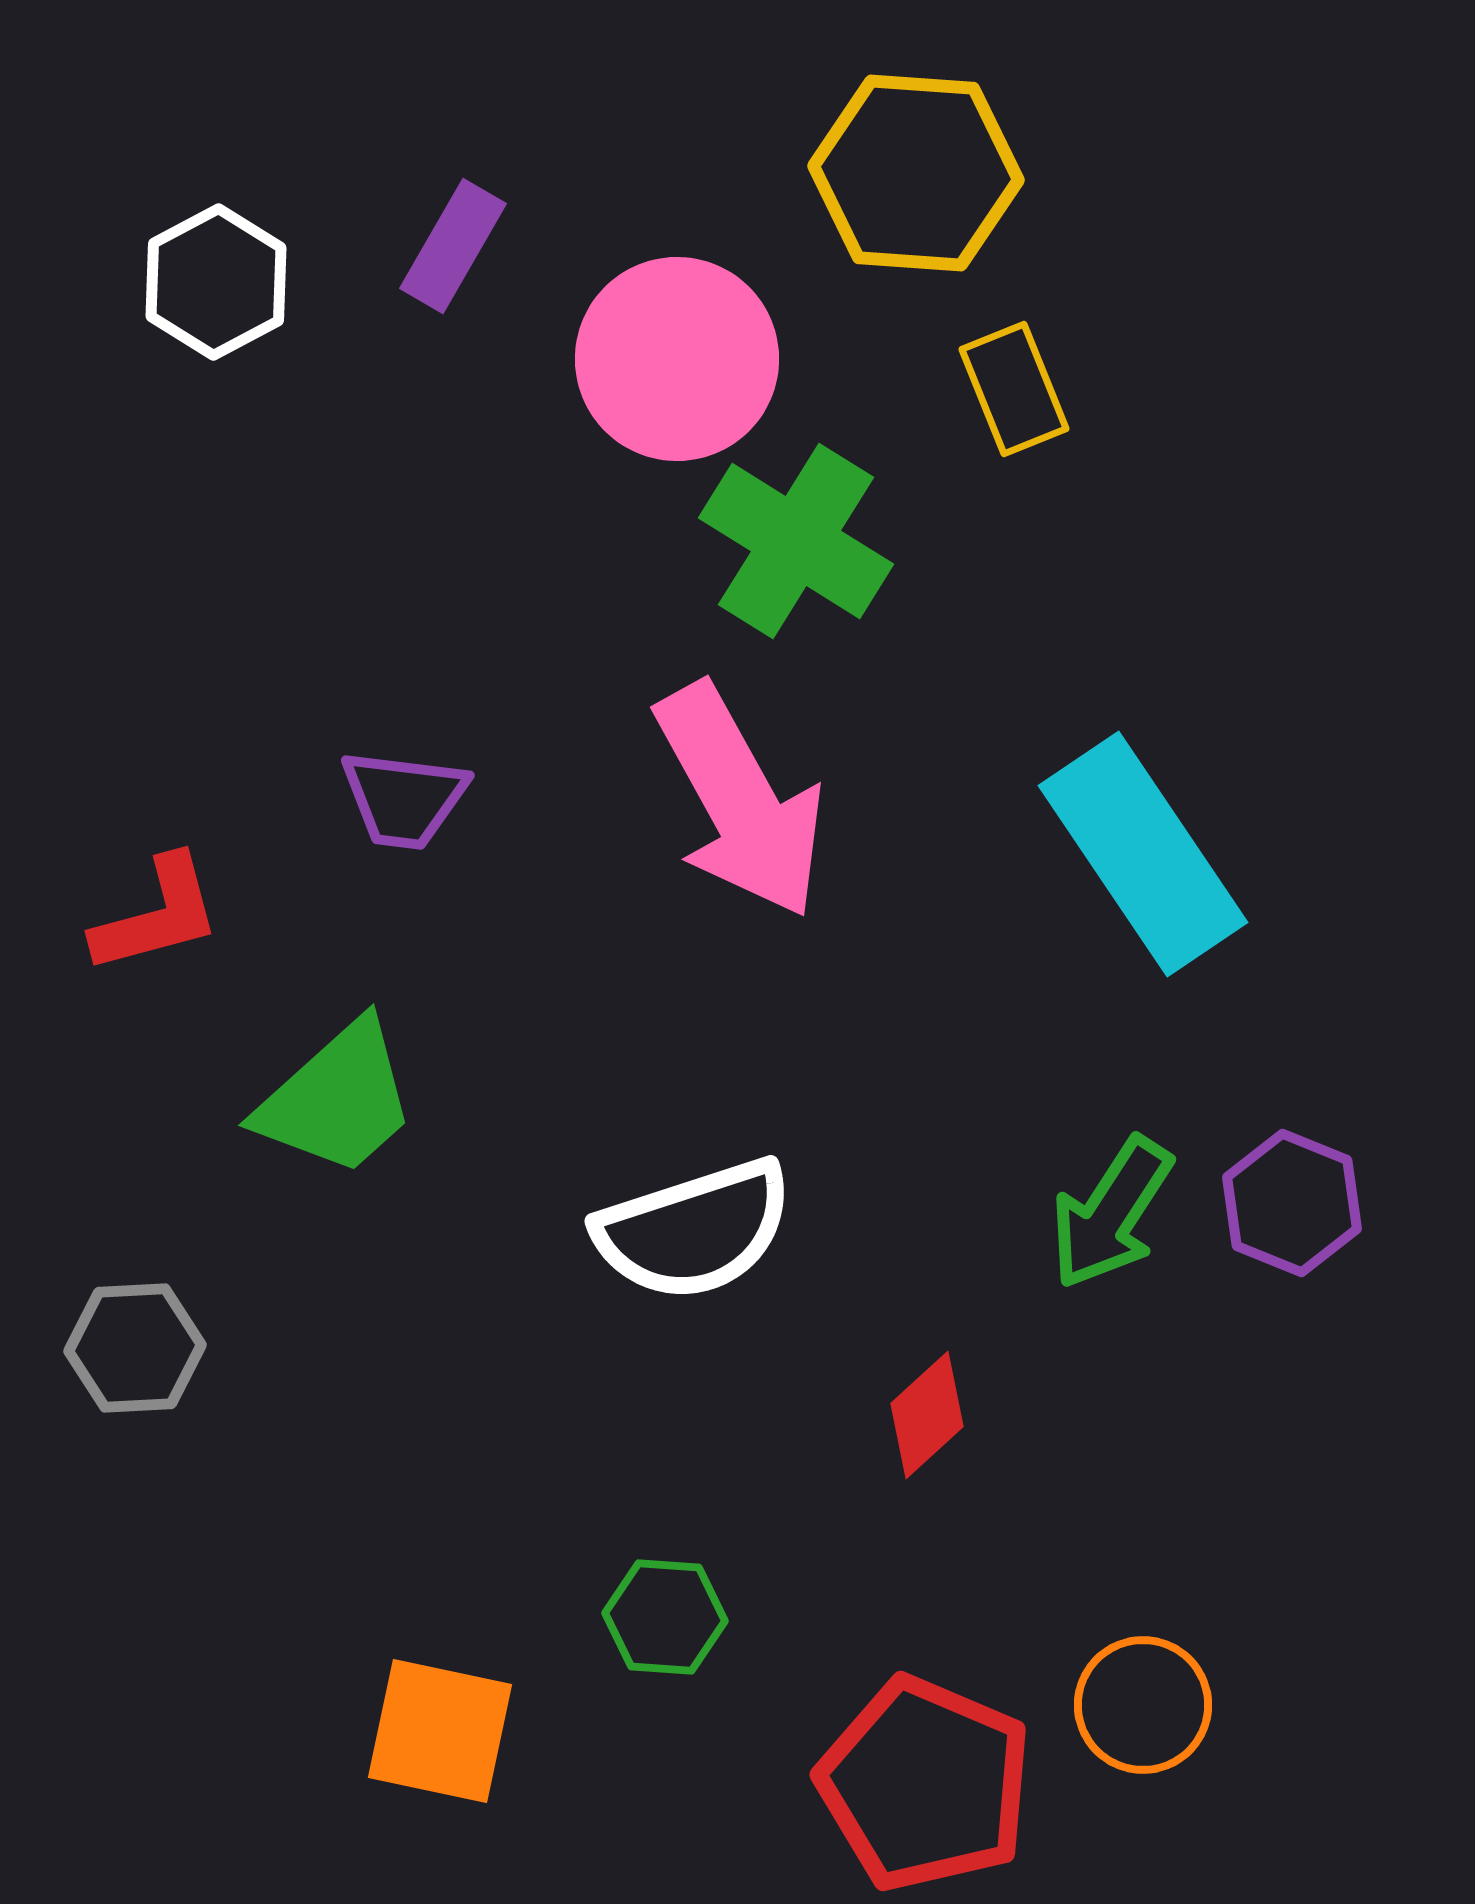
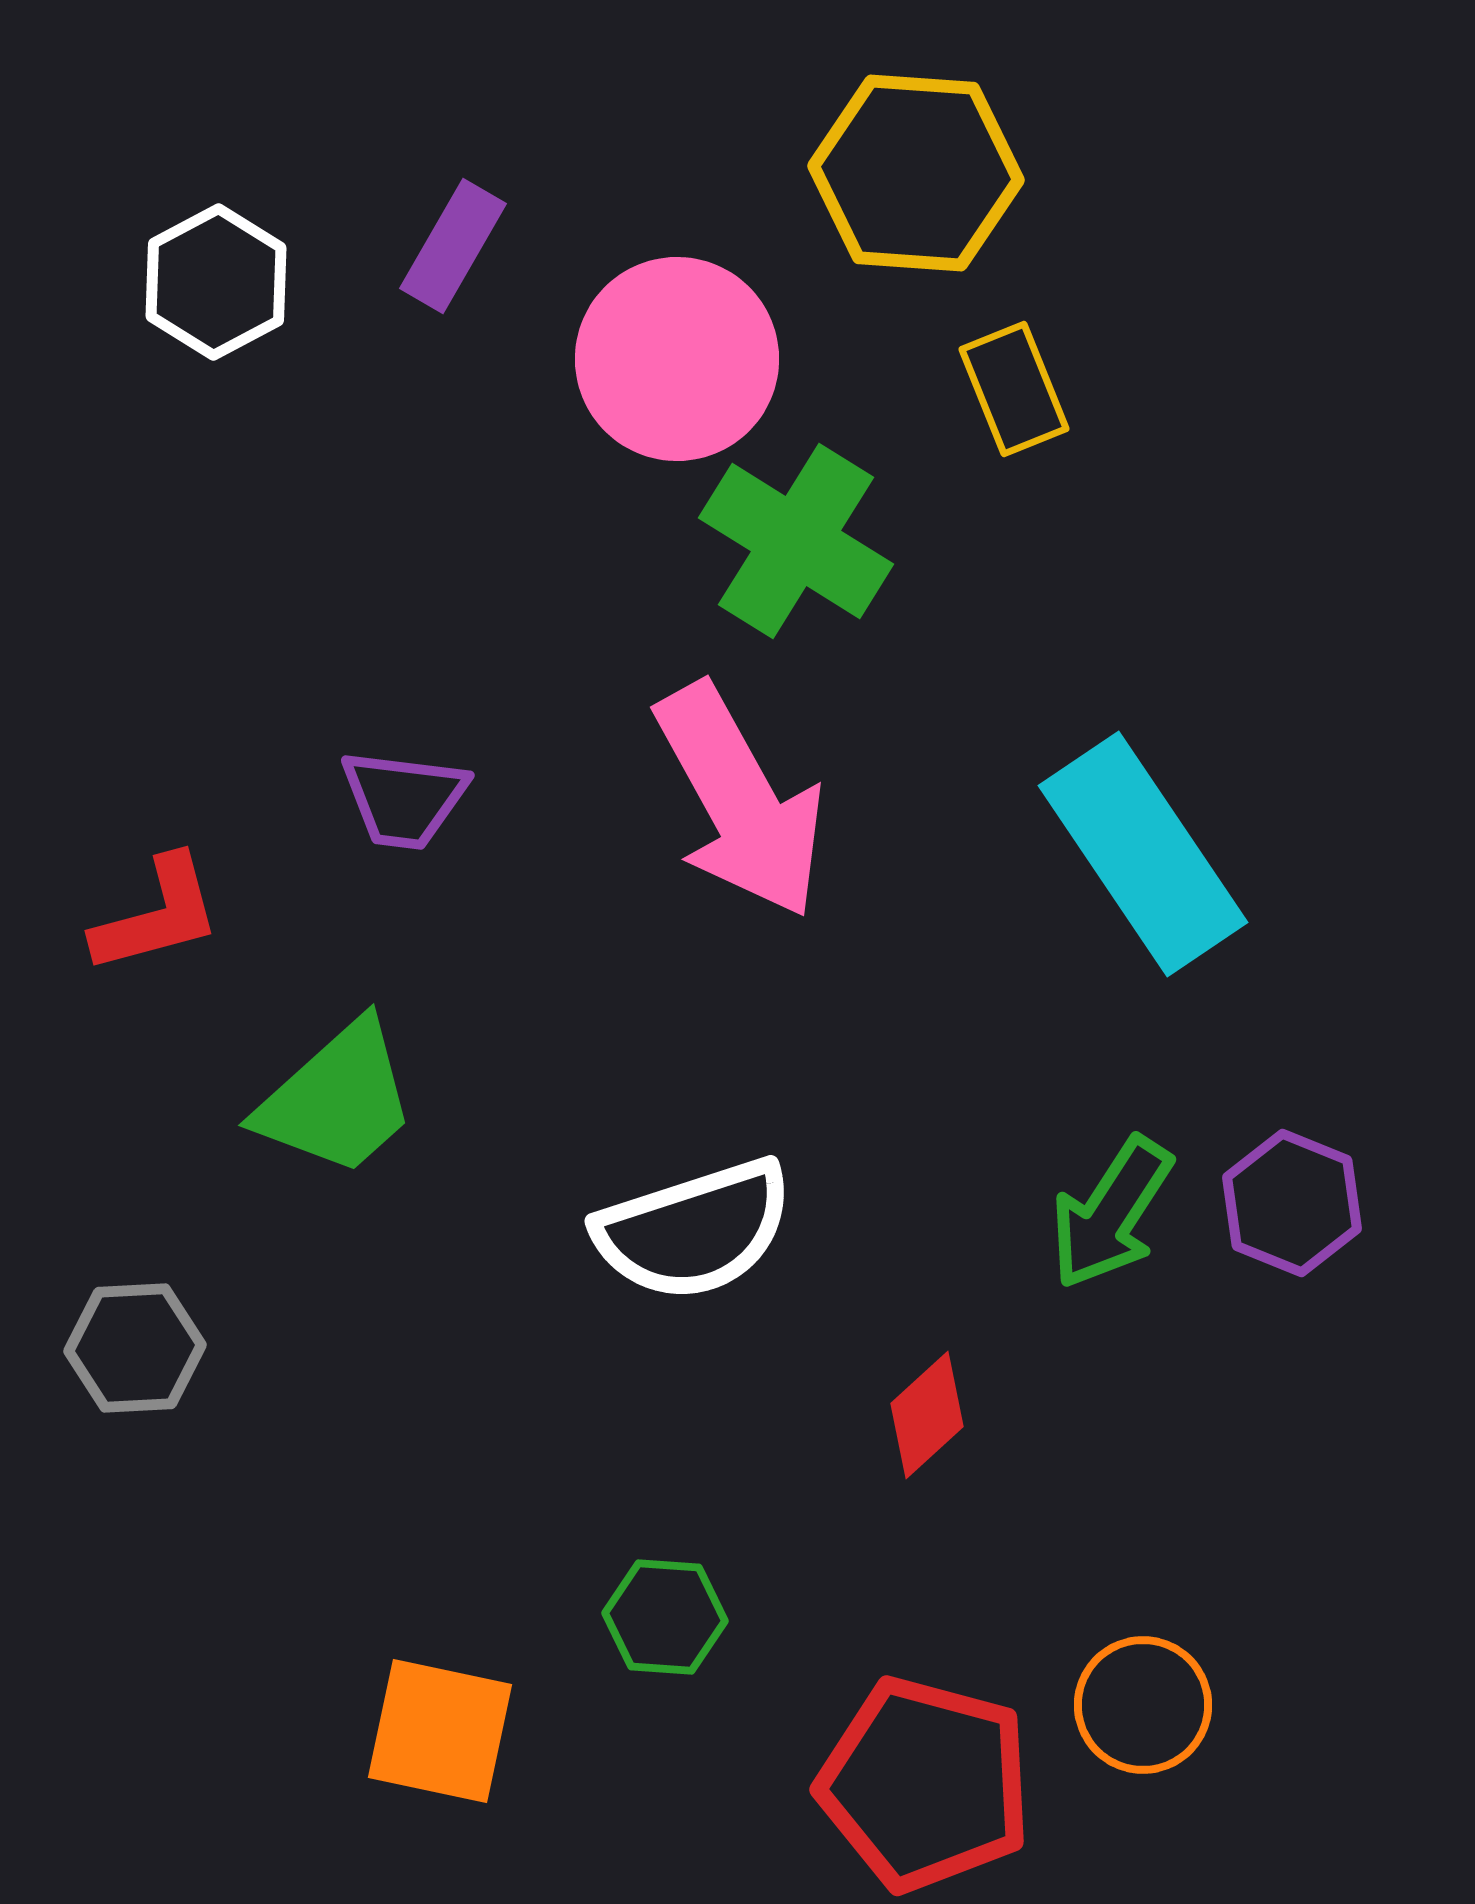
red pentagon: rotated 8 degrees counterclockwise
